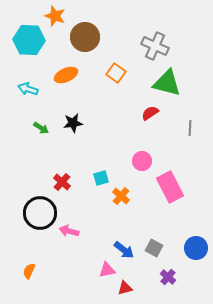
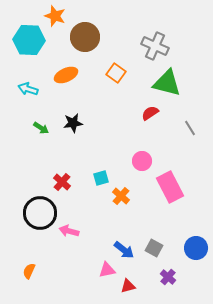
gray line: rotated 35 degrees counterclockwise
red triangle: moved 3 px right, 2 px up
